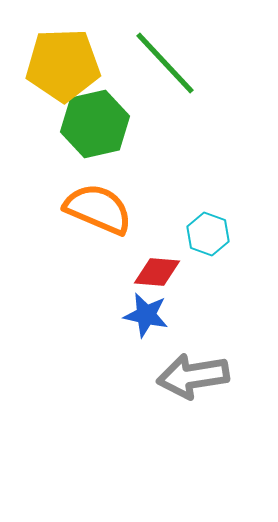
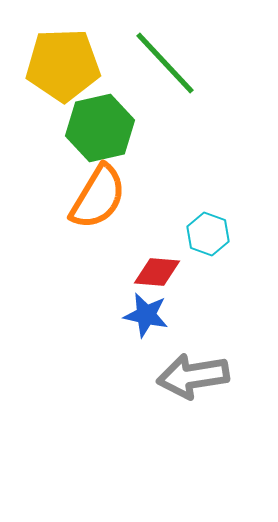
green hexagon: moved 5 px right, 4 px down
orange semicircle: moved 12 px up; rotated 98 degrees clockwise
